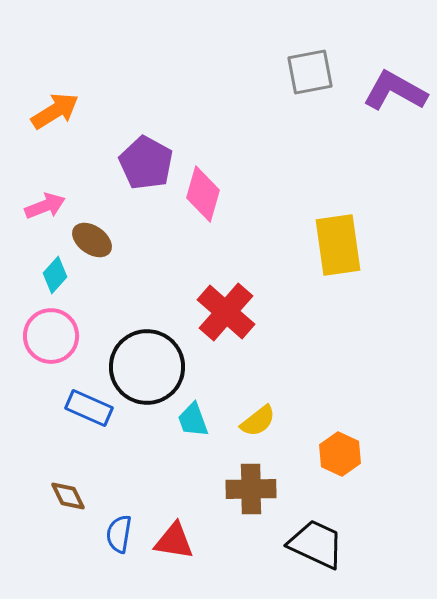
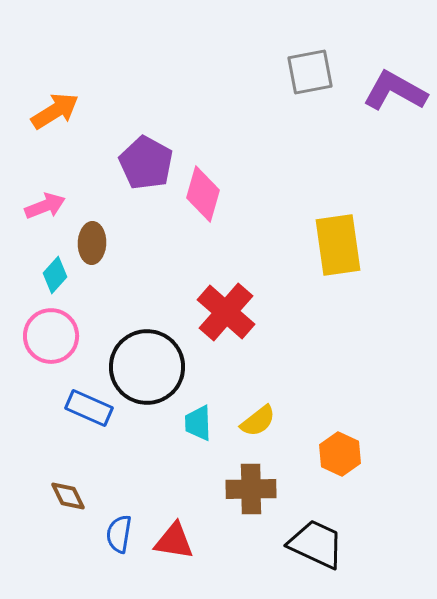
brown ellipse: moved 3 px down; rotated 57 degrees clockwise
cyan trapezoid: moved 5 px right, 3 px down; rotated 18 degrees clockwise
